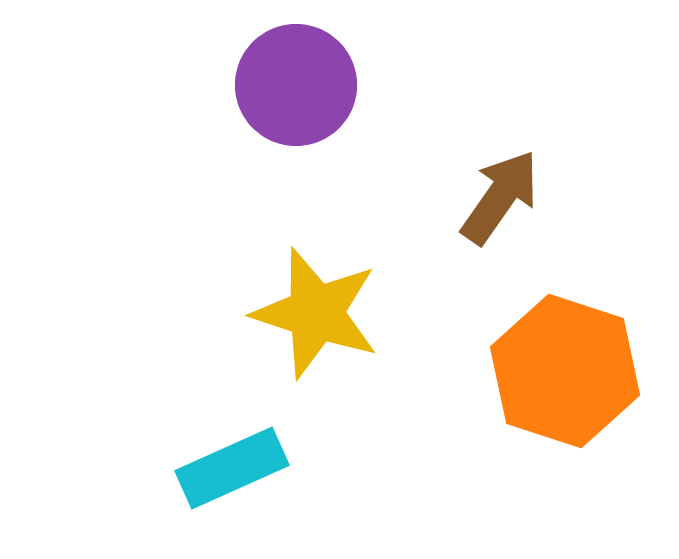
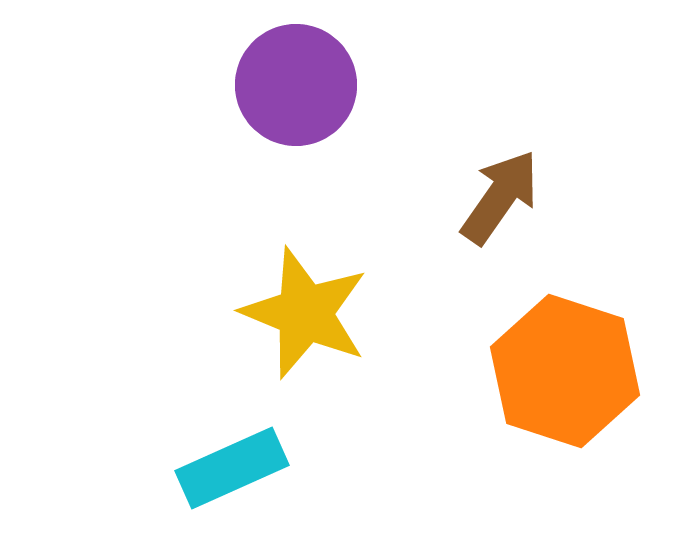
yellow star: moved 11 px left; rotated 4 degrees clockwise
